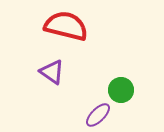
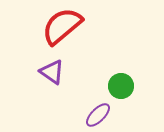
red semicircle: moved 4 px left; rotated 54 degrees counterclockwise
green circle: moved 4 px up
